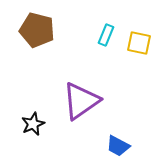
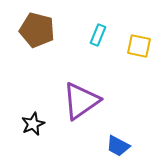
cyan rectangle: moved 8 px left
yellow square: moved 3 px down
